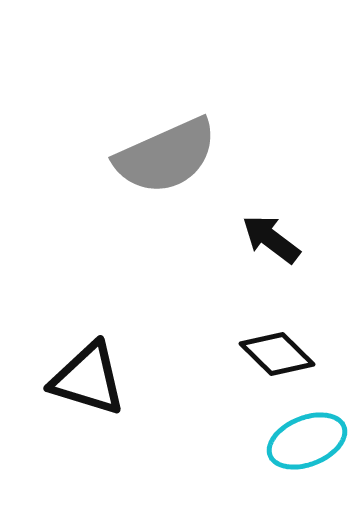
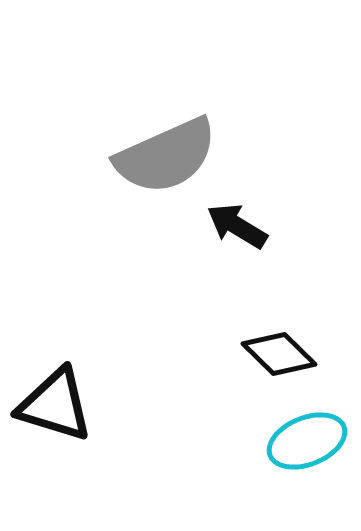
black arrow: moved 34 px left, 13 px up; rotated 6 degrees counterclockwise
black diamond: moved 2 px right
black triangle: moved 33 px left, 26 px down
